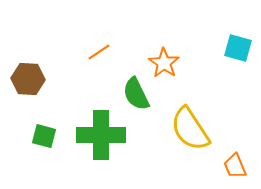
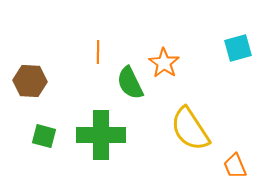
cyan square: rotated 32 degrees counterclockwise
orange line: moved 1 px left; rotated 55 degrees counterclockwise
brown hexagon: moved 2 px right, 2 px down
green semicircle: moved 6 px left, 11 px up
